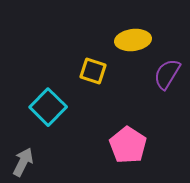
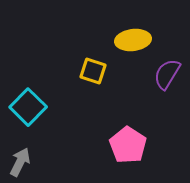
cyan square: moved 20 px left
gray arrow: moved 3 px left
